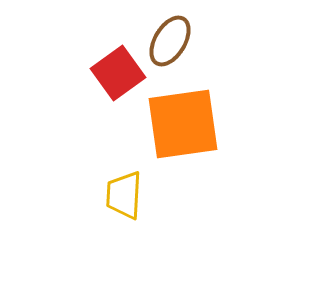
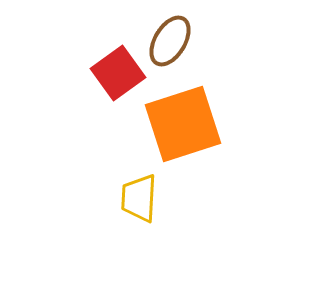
orange square: rotated 10 degrees counterclockwise
yellow trapezoid: moved 15 px right, 3 px down
